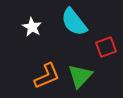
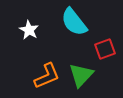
white star: moved 3 px left, 3 px down
red square: moved 1 px left, 2 px down
green triangle: moved 1 px right, 1 px up
